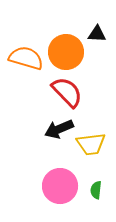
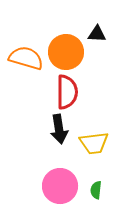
red semicircle: rotated 44 degrees clockwise
black arrow: rotated 76 degrees counterclockwise
yellow trapezoid: moved 3 px right, 1 px up
